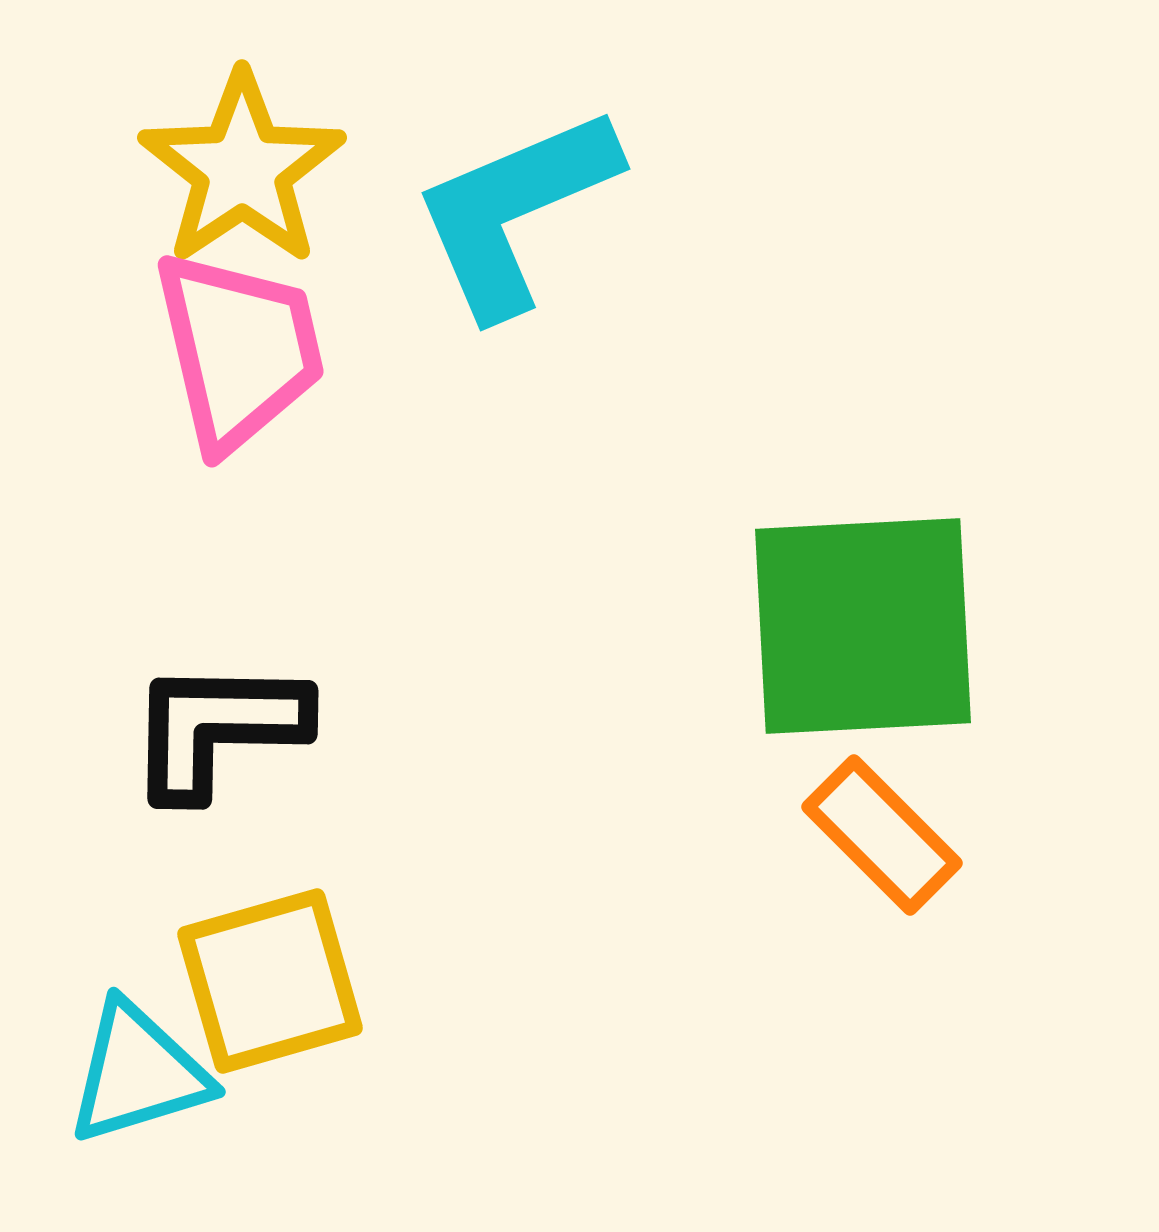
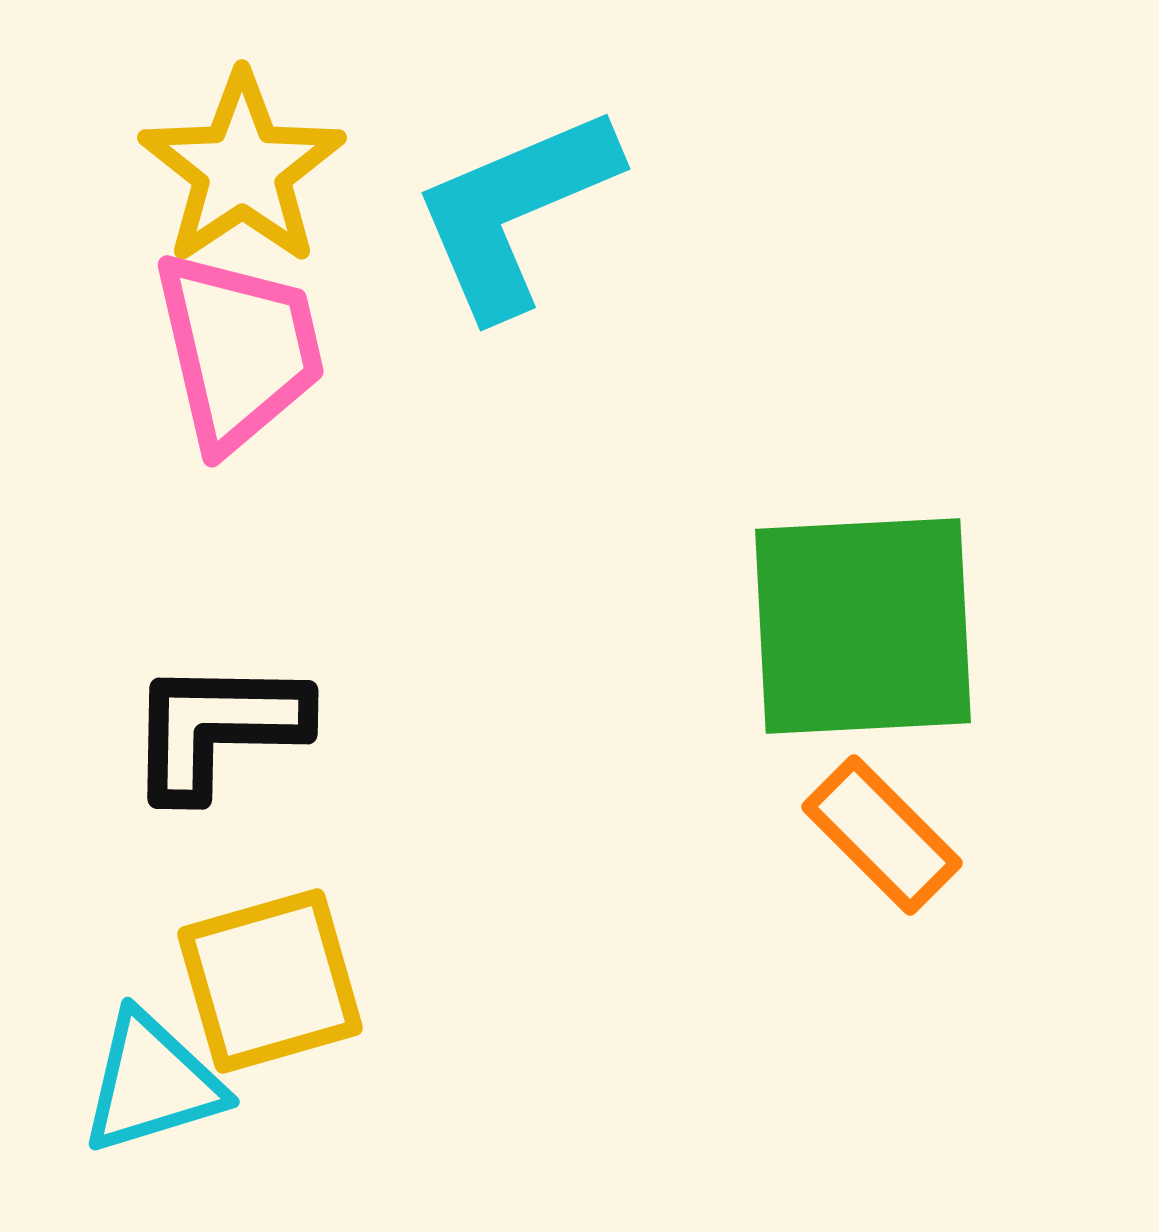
cyan triangle: moved 14 px right, 10 px down
